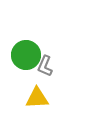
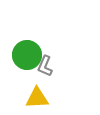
green circle: moved 1 px right
